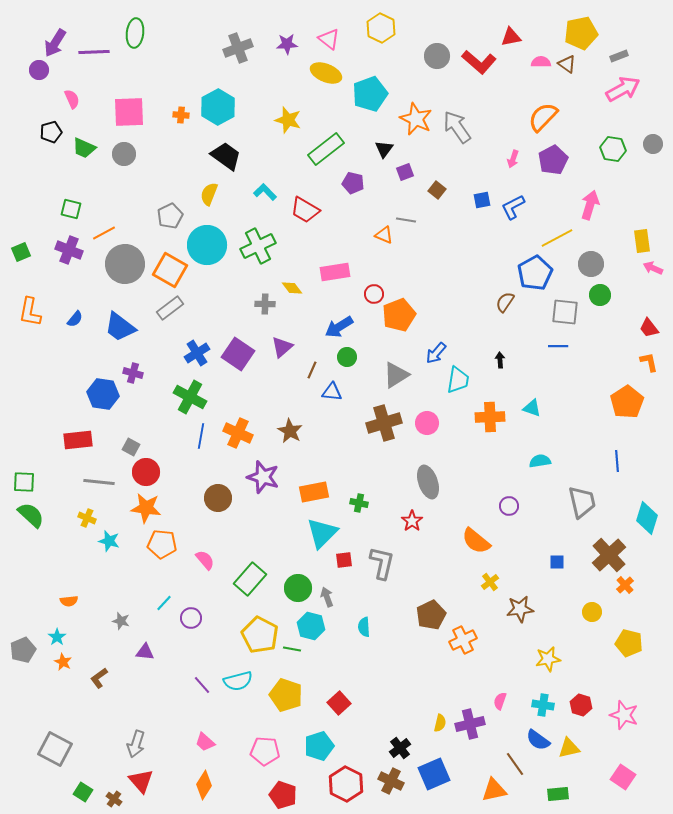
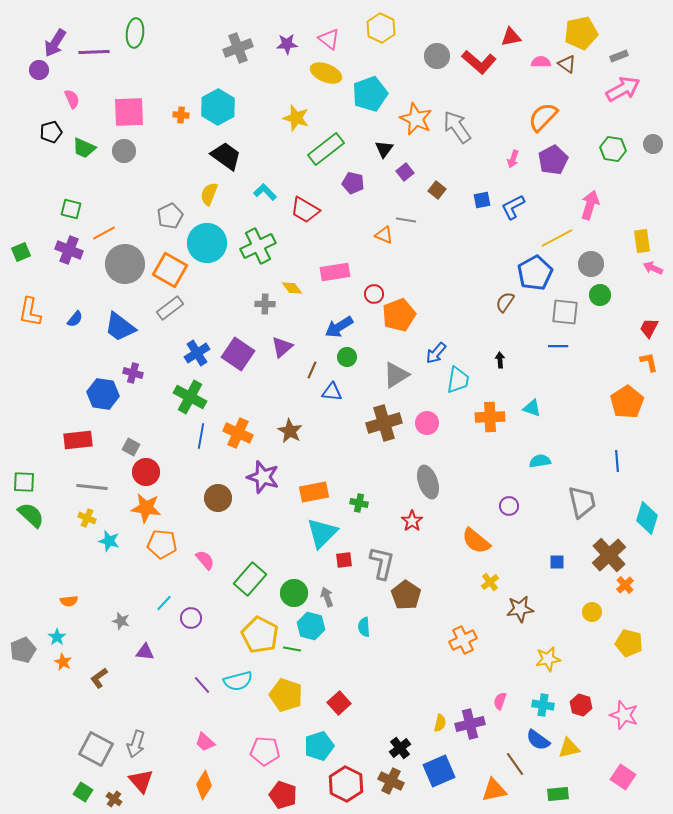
yellow star at (288, 120): moved 8 px right, 2 px up
gray circle at (124, 154): moved 3 px up
purple square at (405, 172): rotated 18 degrees counterclockwise
cyan circle at (207, 245): moved 2 px up
red trapezoid at (649, 328): rotated 65 degrees clockwise
gray line at (99, 482): moved 7 px left, 5 px down
green circle at (298, 588): moved 4 px left, 5 px down
brown pentagon at (431, 615): moved 25 px left, 20 px up; rotated 12 degrees counterclockwise
gray square at (55, 749): moved 41 px right
blue square at (434, 774): moved 5 px right, 3 px up
